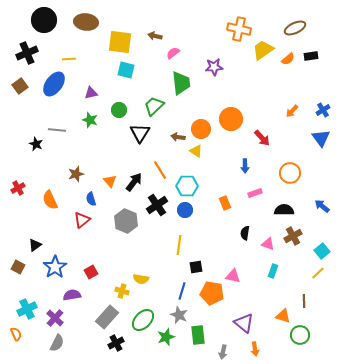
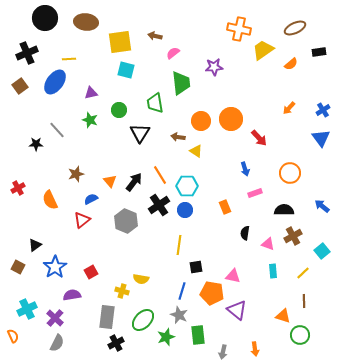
black circle at (44, 20): moved 1 px right, 2 px up
yellow square at (120, 42): rotated 15 degrees counterclockwise
black rectangle at (311, 56): moved 8 px right, 4 px up
orange semicircle at (288, 59): moved 3 px right, 5 px down
blue ellipse at (54, 84): moved 1 px right, 2 px up
green trapezoid at (154, 106): moved 1 px right, 3 px up; rotated 55 degrees counterclockwise
orange arrow at (292, 111): moved 3 px left, 3 px up
orange circle at (201, 129): moved 8 px up
gray line at (57, 130): rotated 42 degrees clockwise
red arrow at (262, 138): moved 3 px left
black star at (36, 144): rotated 24 degrees counterclockwise
blue arrow at (245, 166): moved 3 px down; rotated 16 degrees counterclockwise
orange line at (160, 170): moved 5 px down
blue semicircle at (91, 199): rotated 80 degrees clockwise
orange rectangle at (225, 203): moved 4 px down
black cross at (157, 205): moved 2 px right
cyan rectangle at (273, 271): rotated 24 degrees counterclockwise
yellow line at (318, 273): moved 15 px left
gray rectangle at (107, 317): rotated 35 degrees counterclockwise
purple triangle at (244, 323): moved 7 px left, 13 px up
orange semicircle at (16, 334): moved 3 px left, 2 px down
